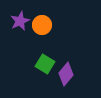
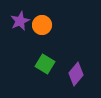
purple diamond: moved 10 px right
